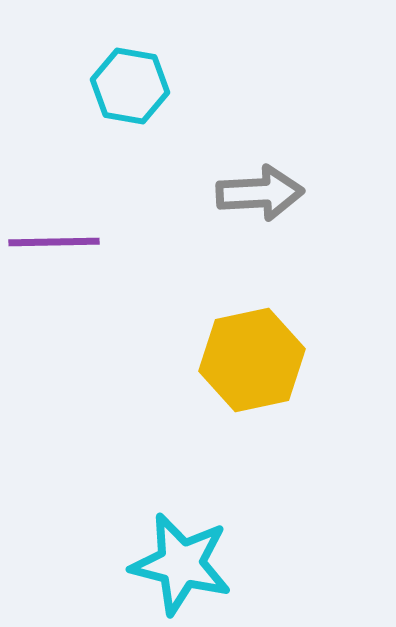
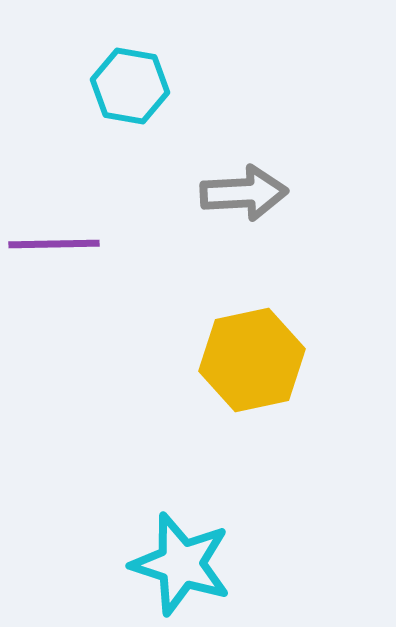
gray arrow: moved 16 px left
purple line: moved 2 px down
cyan star: rotated 4 degrees clockwise
